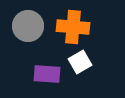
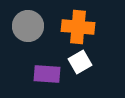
orange cross: moved 5 px right
